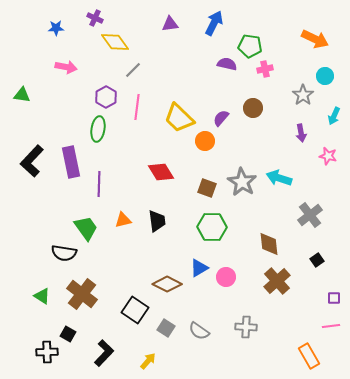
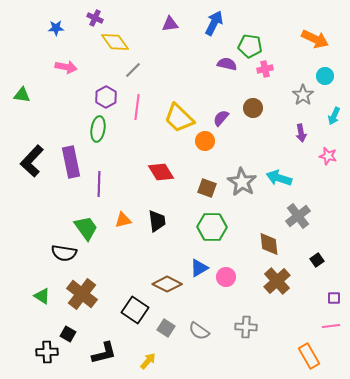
gray cross at (310, 215): moved 12 px left, 1 px down
black L-shape at (104, 353): rotated 32 degrees clockwise
